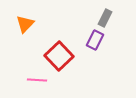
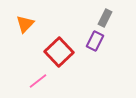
purple rectangle: moved 1 px down
red square: moved 4 px up
pink line: moved 1 px right, 1 px down; rotated 42 degrees counterclockwise
